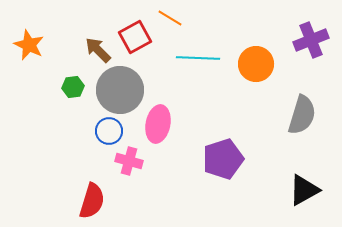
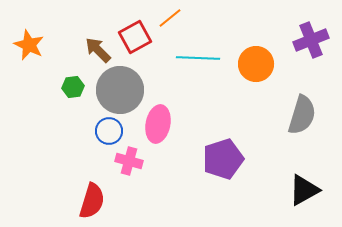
orange line: rotated 70 degrees counterclockwise
